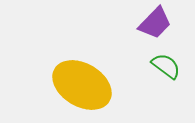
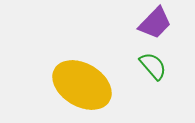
green semicircle: moved 13 px left; rotated 12 degrees clockwise
